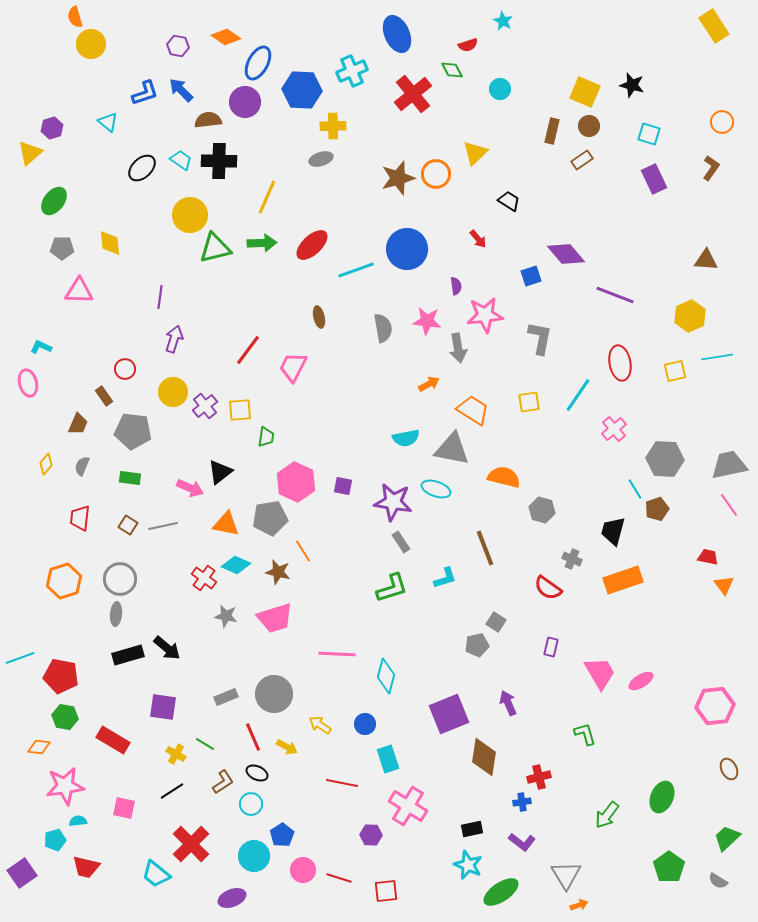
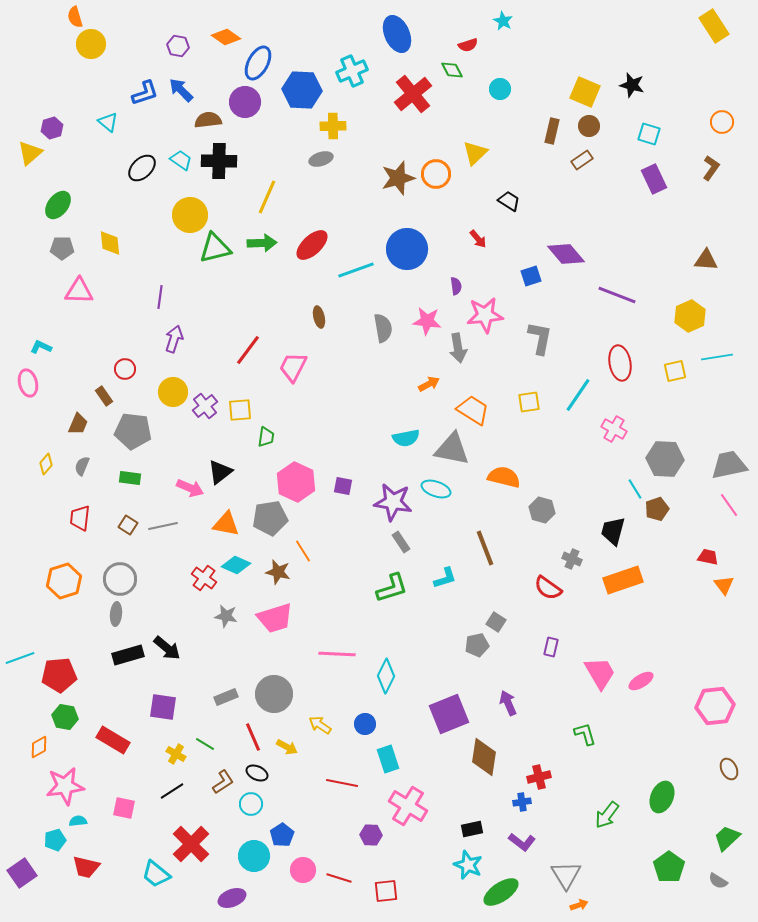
green ellipse at (54, 201): moved 4 px right, 4 px down
purple line at (615, 295): moved 2 px right
pink cross at (614, 429): rotated 20 degrees counterclockwise
red pentagon at (61, 676): moved 2 px left, 1 px up; rotated 16 degrees counterclockwise
cyan diamond at (386, 676): rotated 12 degrees clockwise
orange diamond at (39, 747): rotated 35 degrees counterclockwise
